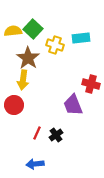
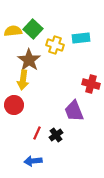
brown star: moved 1 px right, 2 px down
purple trapezoid: moved 1 px right, 6 px down
blue arrow: moved 2 px left, 3 px up
